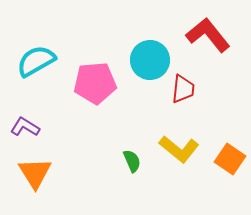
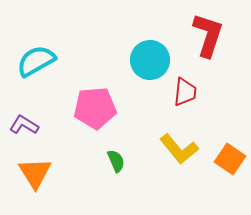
red L-shape: rotated 57 degrees clockwise
pink pentagon: moved 25 px down
red trapezoid: moved 2 px right, 3 px down
purple L-shape: moved 1 px left, 2 px up
yellow L-shape: rotated 12 degrees clockwise
green semicircle: moved 16 px left
